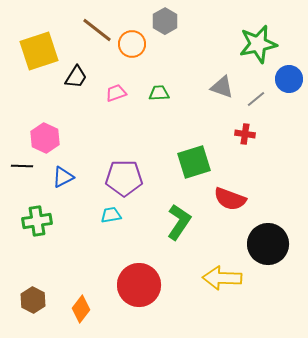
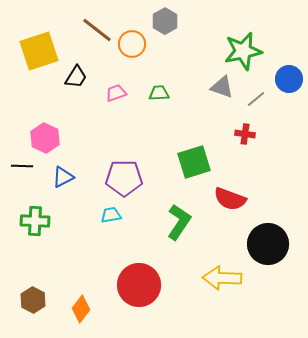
green star: moved 15 px left, 7 px down
green cross: moved 2 px left; rotated 12 degrees clockwise
